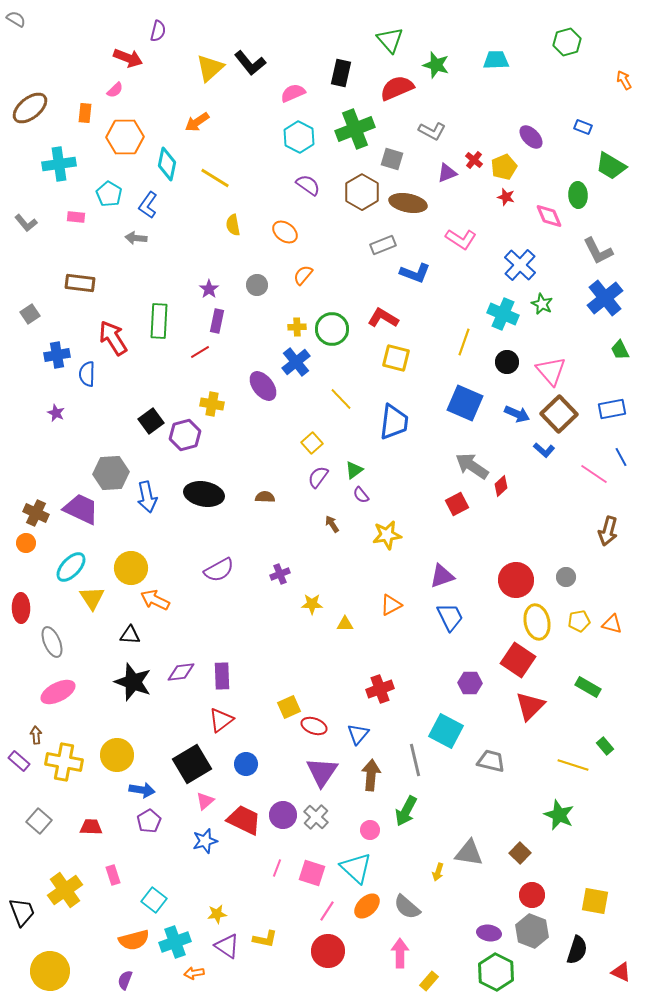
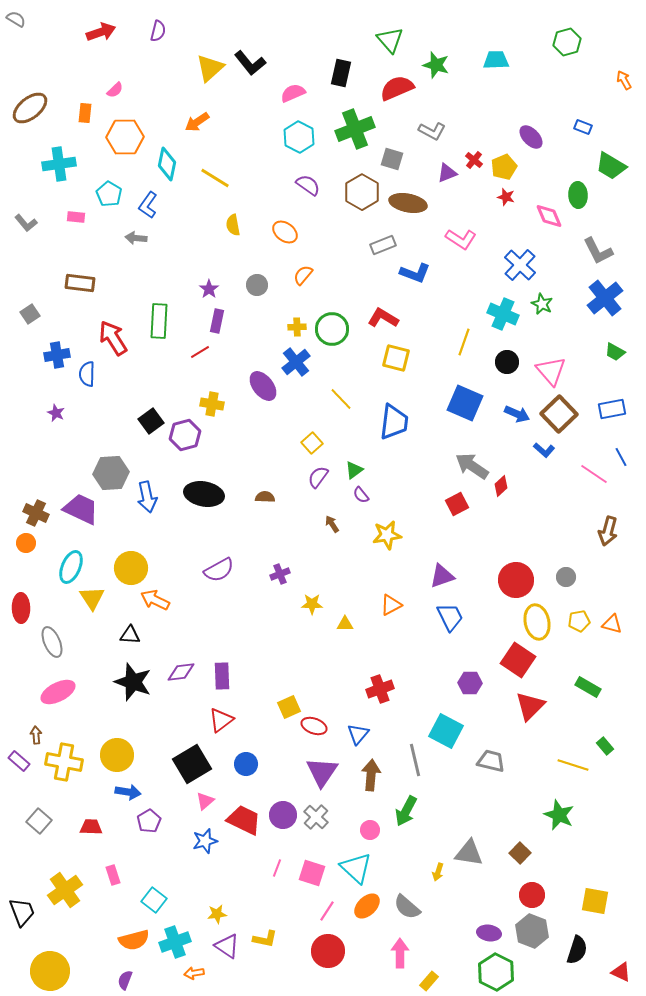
red arrow at (128, 58): moved 27 px left, 26 px up; rotated 40 degrees counterclockwise
green trapezoid at (620, 350): moved 5 px left, 2 px down; rotated 35 degrees counterclockwise
cyan ellipse at (71, 567): rotated 20 degrees counterclockwise
blue arrow at (142, 790): moved 14 px left, 2 px down
